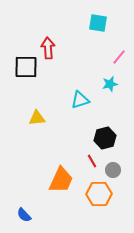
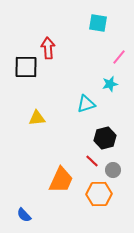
cyan triangle: moved 6 px right, 4 px down
red line: rotated 16 degrees counterclockwise
